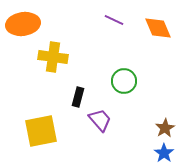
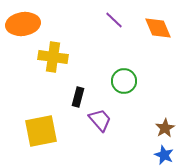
purple line: rotated 18 degrees clockwise
blue star: moved 2 px down; rotated 12 degrees counterclockwise
